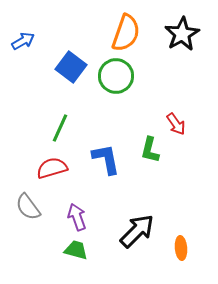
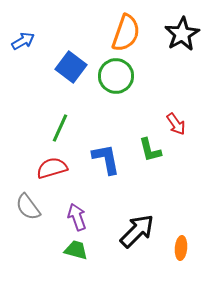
green L-shape: rotated 28 degrees counterclockwise
orange ellipse: rotated 10 degrees clockwise
